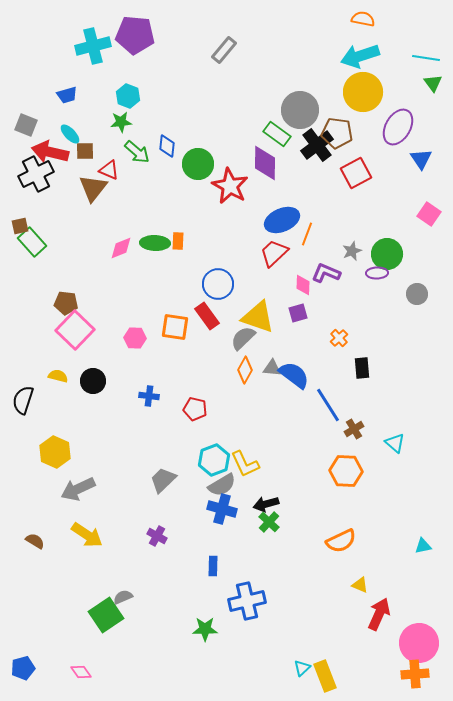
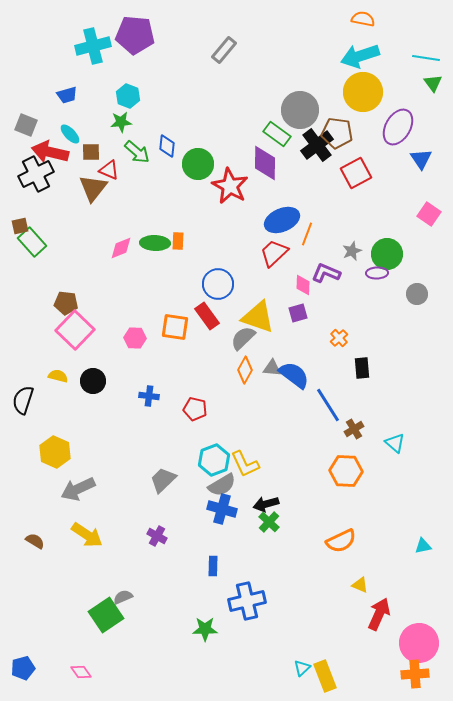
brown square at (85, 151): moved 6 px right, 1 px down
